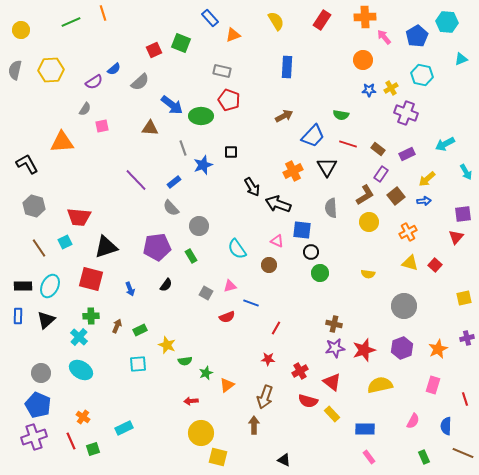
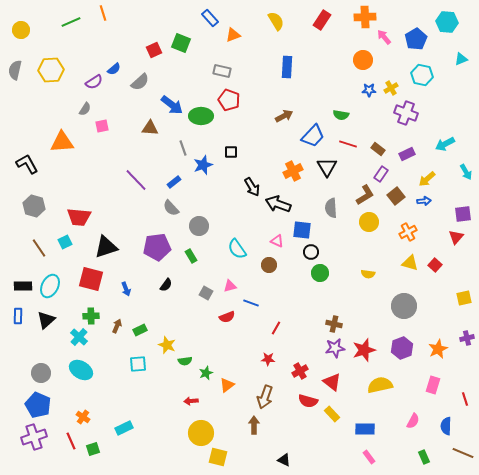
blue pentagon at (417, 36): moved 1 px left, 3 px down
blue arrow at (130, 289): moved 4 px left
